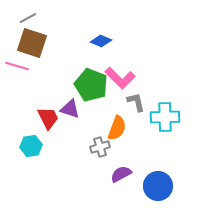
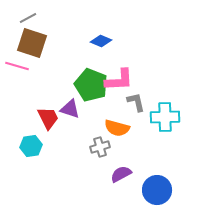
pink L-shape: moved 1 px left, 2 px down; rotated 48 degrees counterclockwise
orange semicircle: rotated 85 degrees clockwise
blue circle: moved 1 px left, 4 px down
